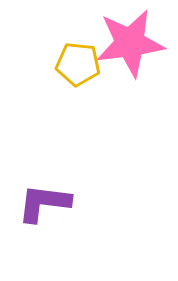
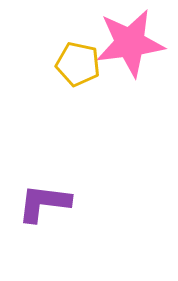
yellow pentagon: rotated 6 degrees clockwise
